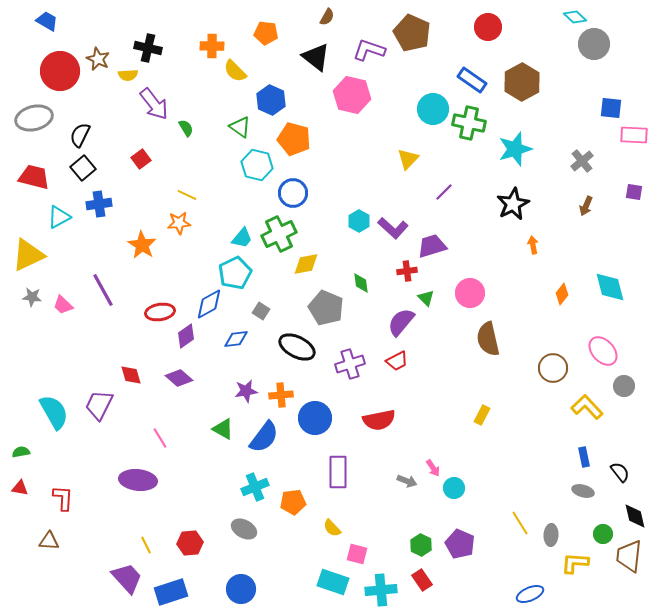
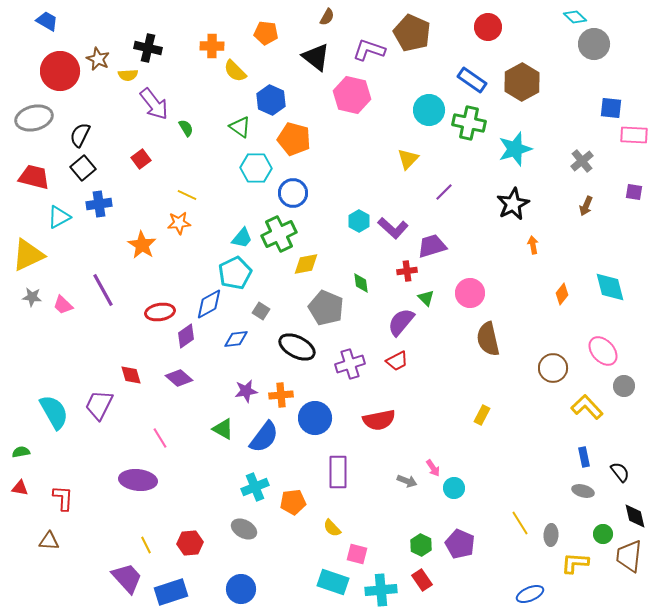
cyan circle at (433, 109): moved 4 px left, 1 px down
cyan hexagon at (257, 165): moved 1 px left, 3 px down; rotated 12 degrees counterclockwise
